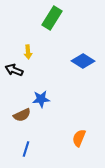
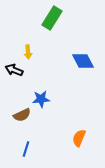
blue diamond: rotated 30 degrees clockwise
